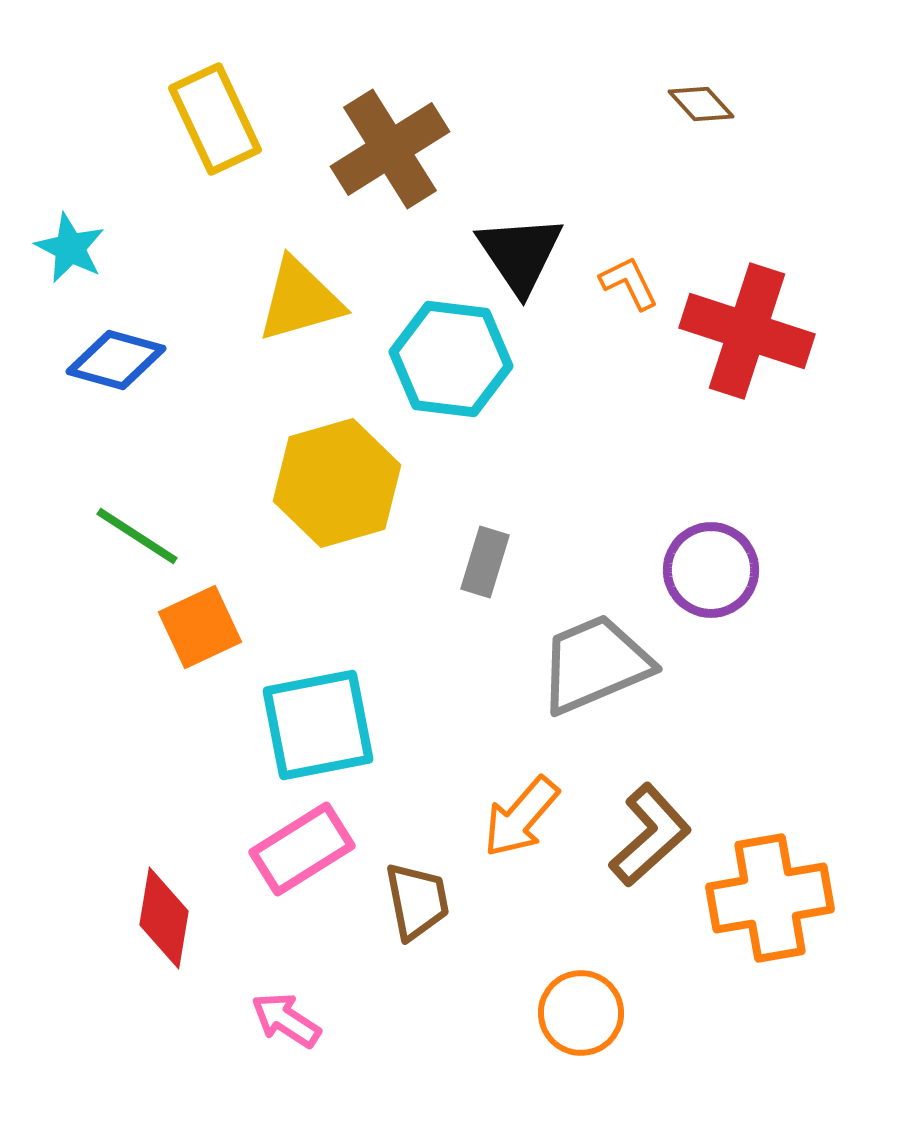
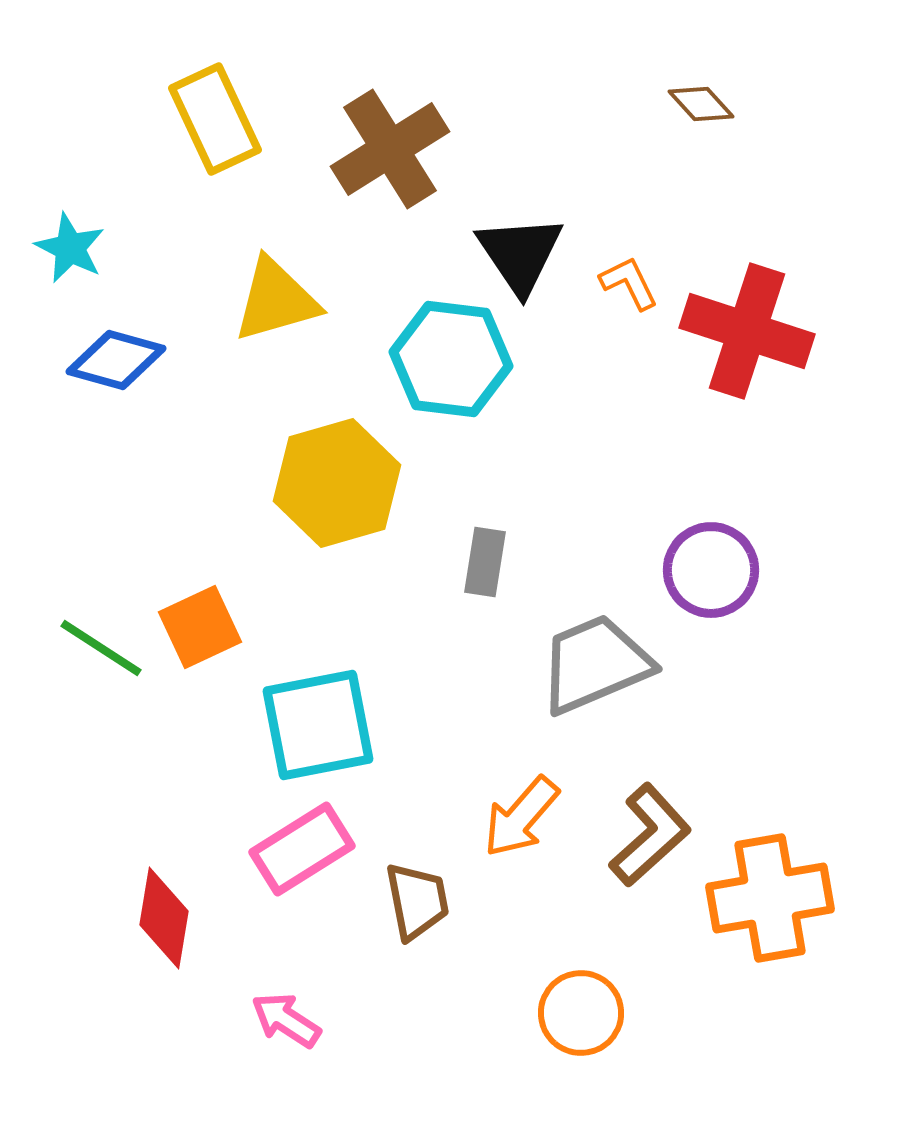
yellow triangle: moved 24 px left
green line: moved 36 px left, 112 px down
gray rectangle: rotated 8 degrees counterclockwise
